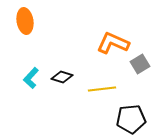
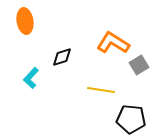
orange L-shape: rotated 8 degrees clockwise
gray square: moved 1 px left, 1 px down
black diamond: moved 20 px up; rotated 35 degrees counterclockwise
yellow line: moved 1 px left, 1 px down; rotated 16 degrees clockwise
black pentagon: rotated 12 degrees clockwise
